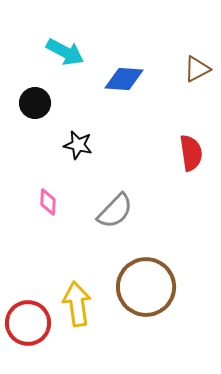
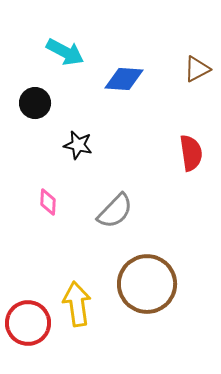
brown circle: moved 1 px right, 3 px up
